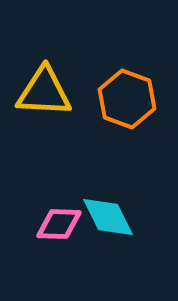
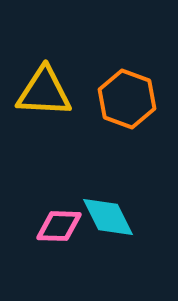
pink diamond: moved 2 px down
